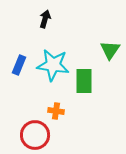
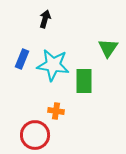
green triangle: moved 2 px left, 2 px up
blue rectangle: moved 3 px right, 6 px up
